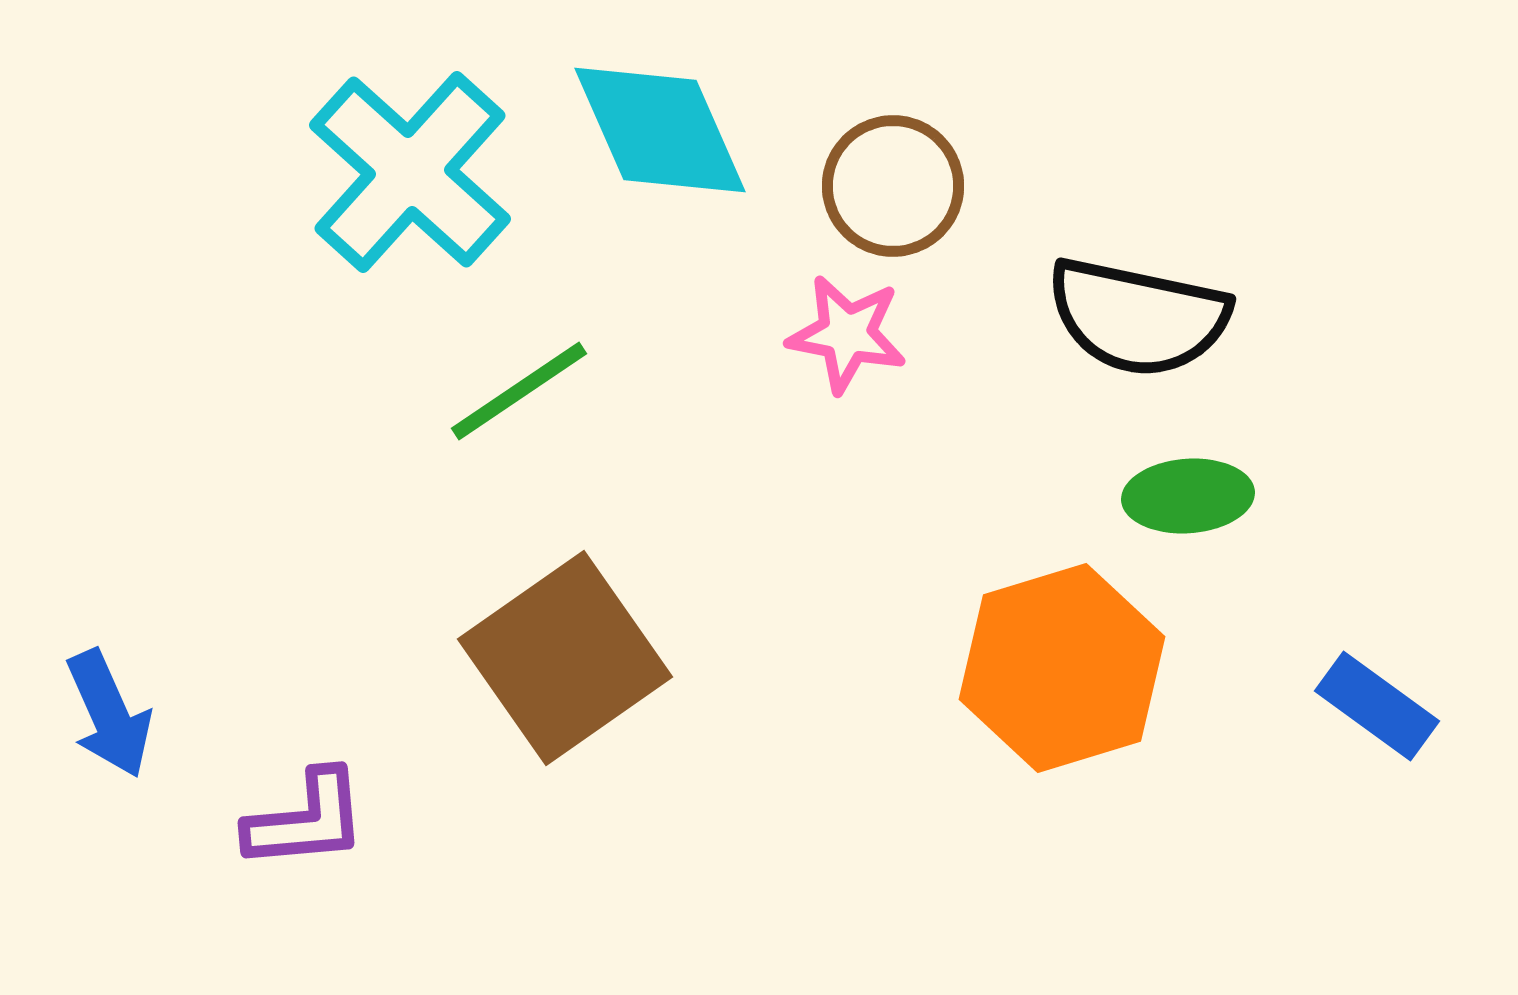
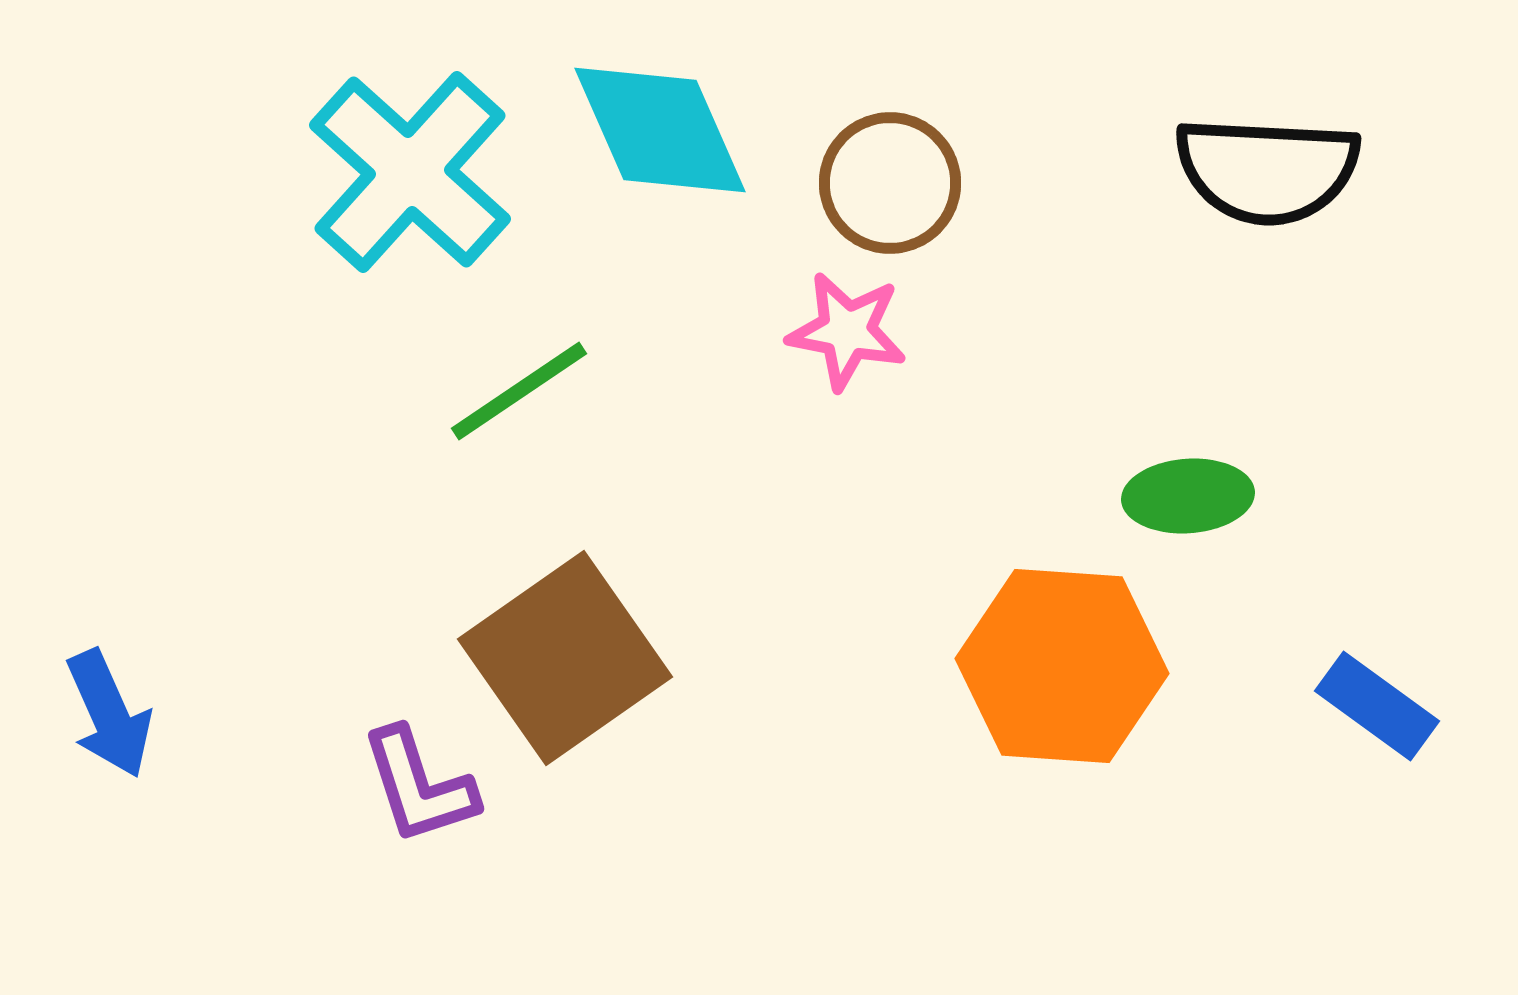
brown circle: moved 3 px left, 3 px up
black semicircle: moved 129 px right, 147 px up; rotated 9 degrees counterclockwise
pink star: moved 3 px up
orange hexagon: moved 2 px up; rotated 21 degrees clockwise
purple L-shape: moved 113 px right, 34 px up; rotated 77 degrees clockwise
